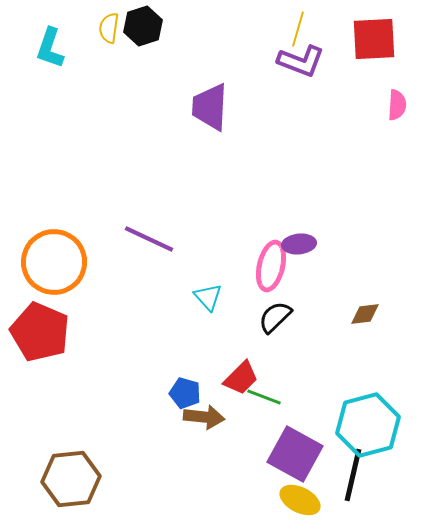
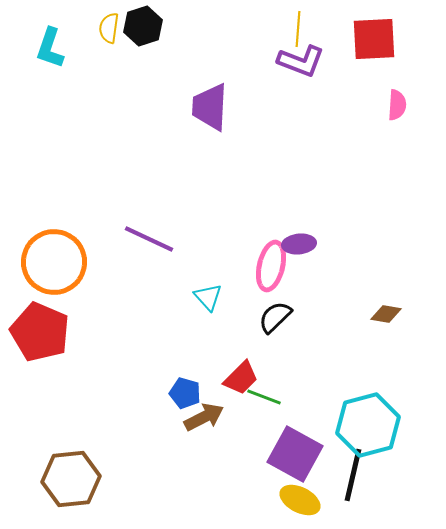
yellow line: rotated 12 degrees counterclockwise
brown diamond: moved 21 px right; rotated 16 degrees clockwise
brown arrow: rotated 33 degrees counterclockwise
